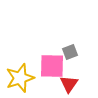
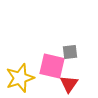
gray square: rotated 14 degrees clockwise
pink square: rotated 12 degrees clockwise
